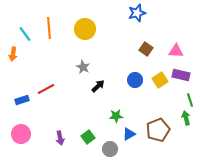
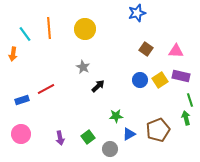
purple rectangle: moved 1 px down
blue circle: moved 5 px right
